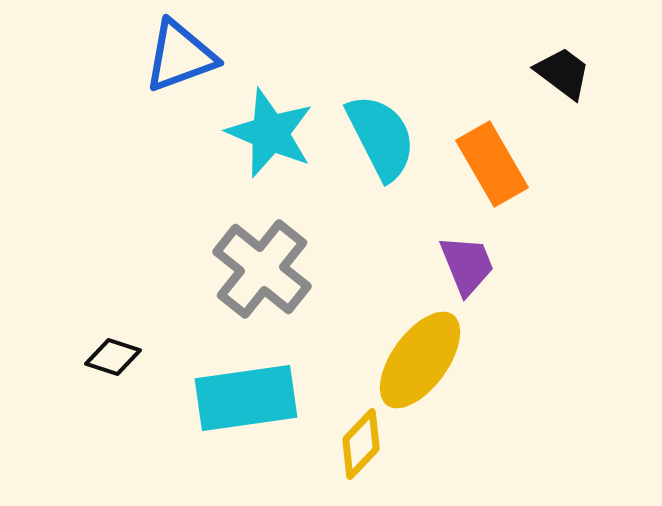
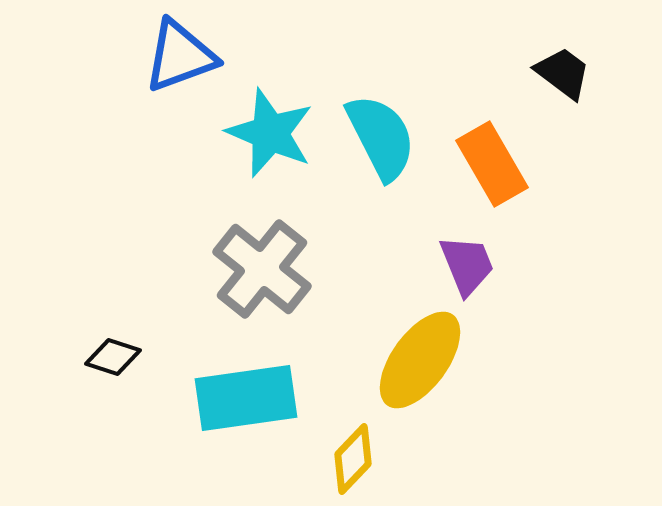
yellow diamond: moved 8 px left, 15 px down
